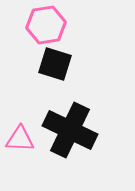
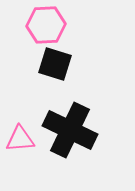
pink hexagon: rotated 6 degrees clockwise
pink triangle: rotated 8 degrees counterclockwise
